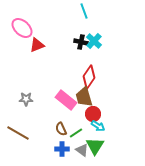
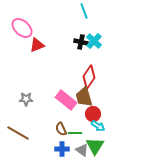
green line: moved 1 px left; rotated 32 degrees clockwise
